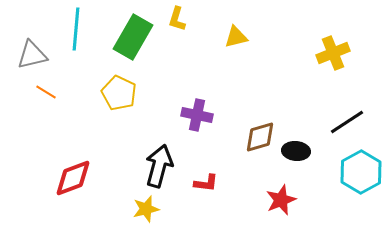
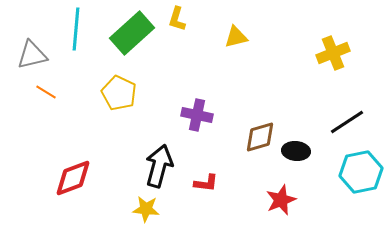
green rectangle: moved 1 px left, 4 px up; rotated 18 degrees clockwise
cyan hexagon: rotated 18 degrees clockwise
yellow star: rotated 20 degrees clockwise
